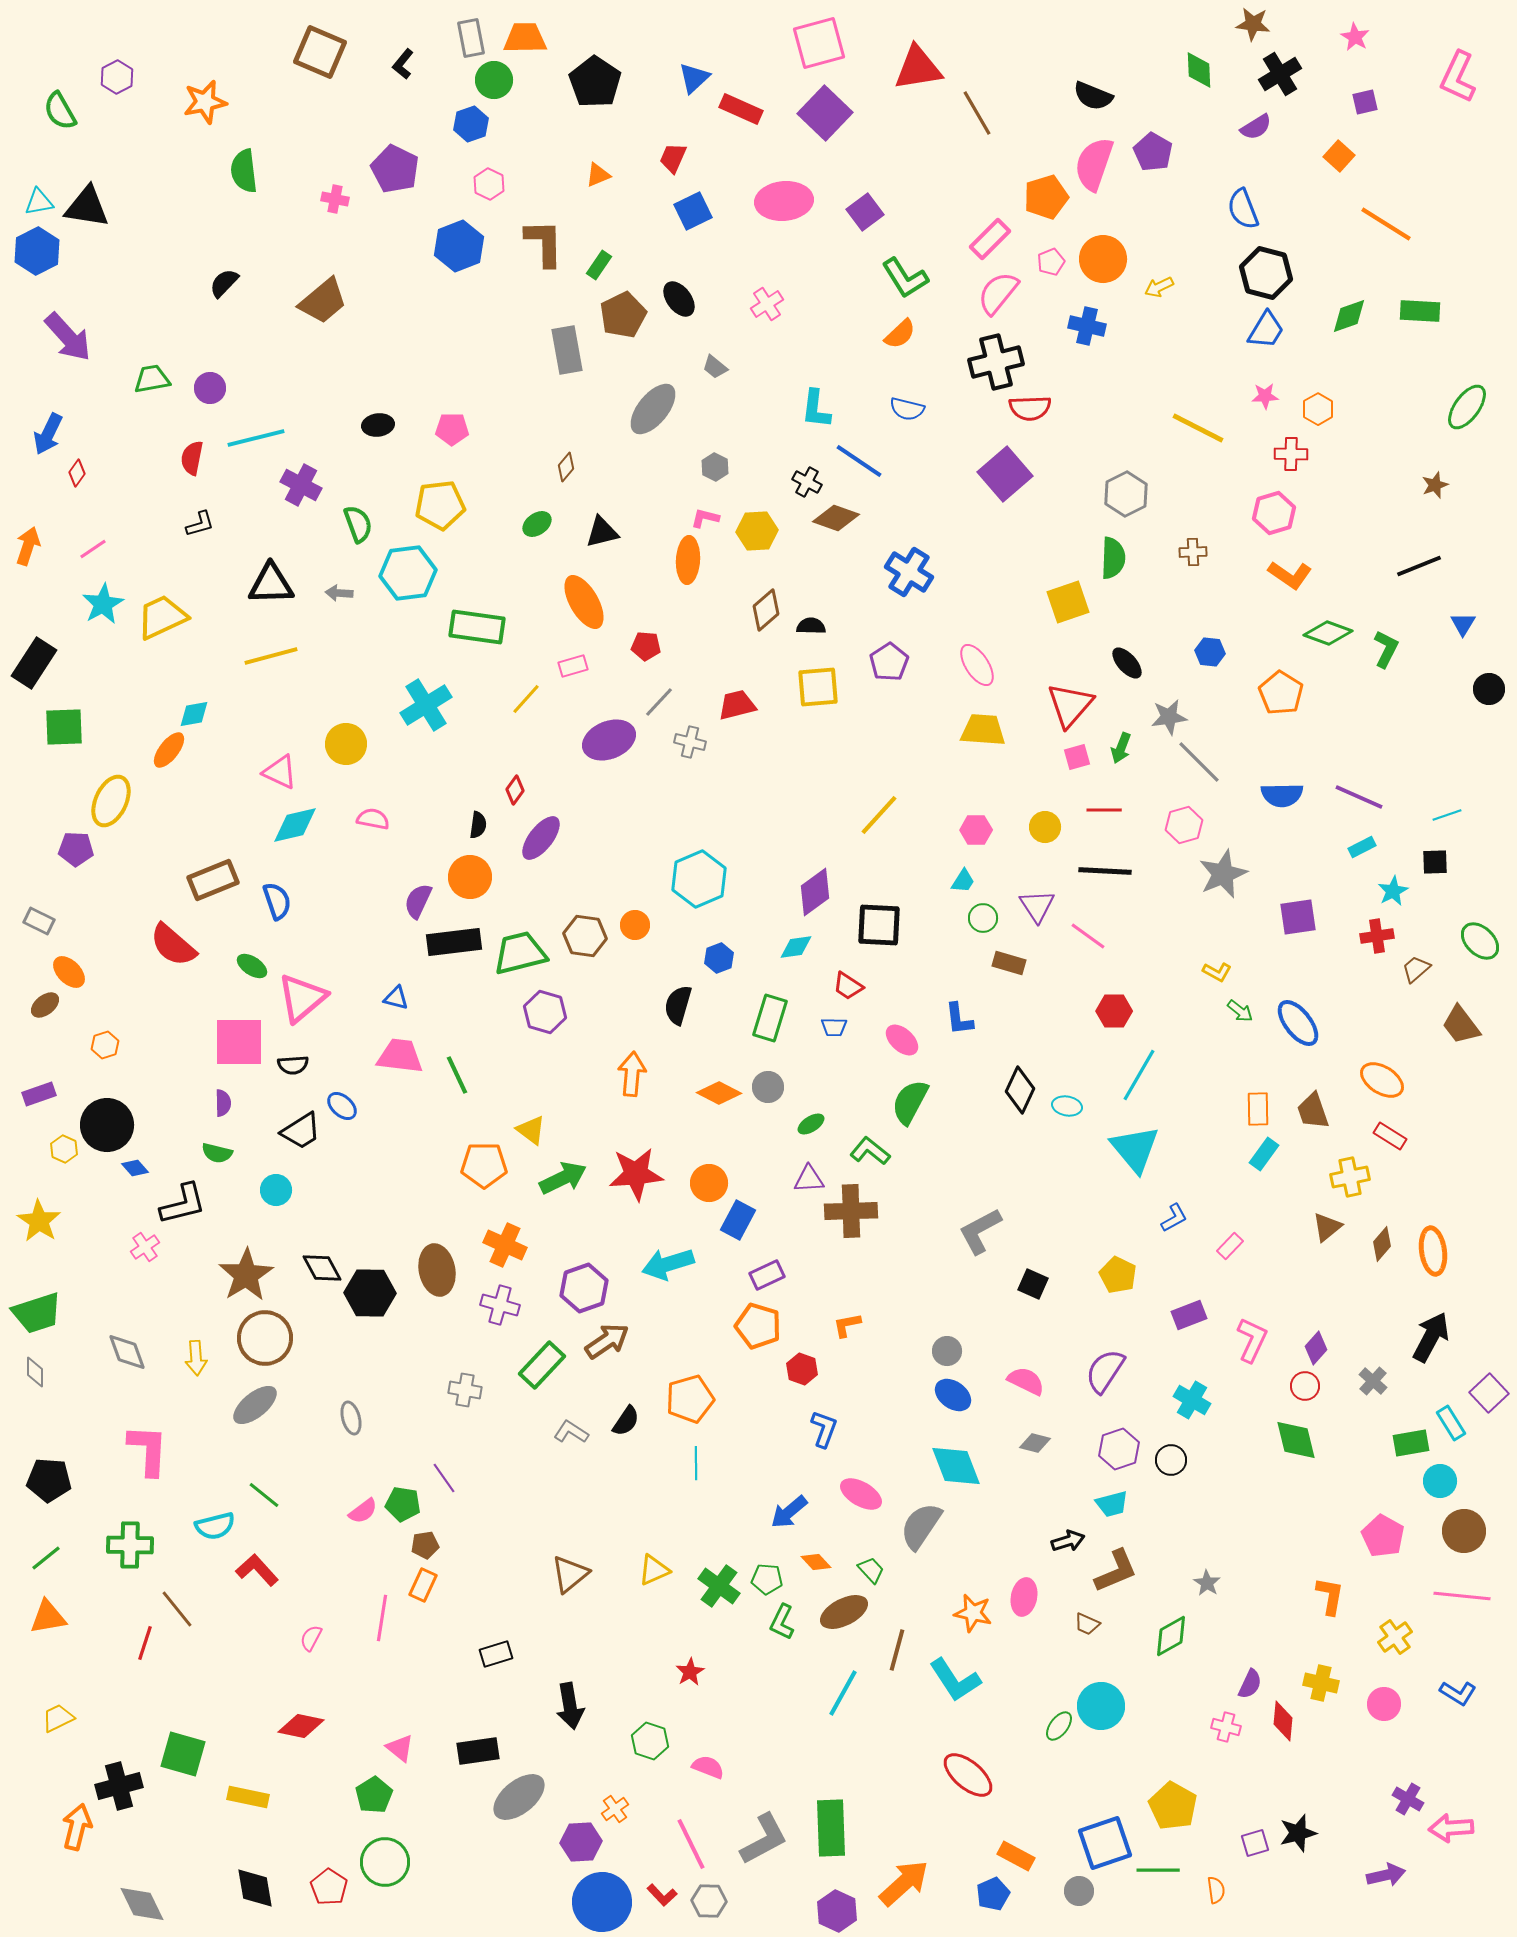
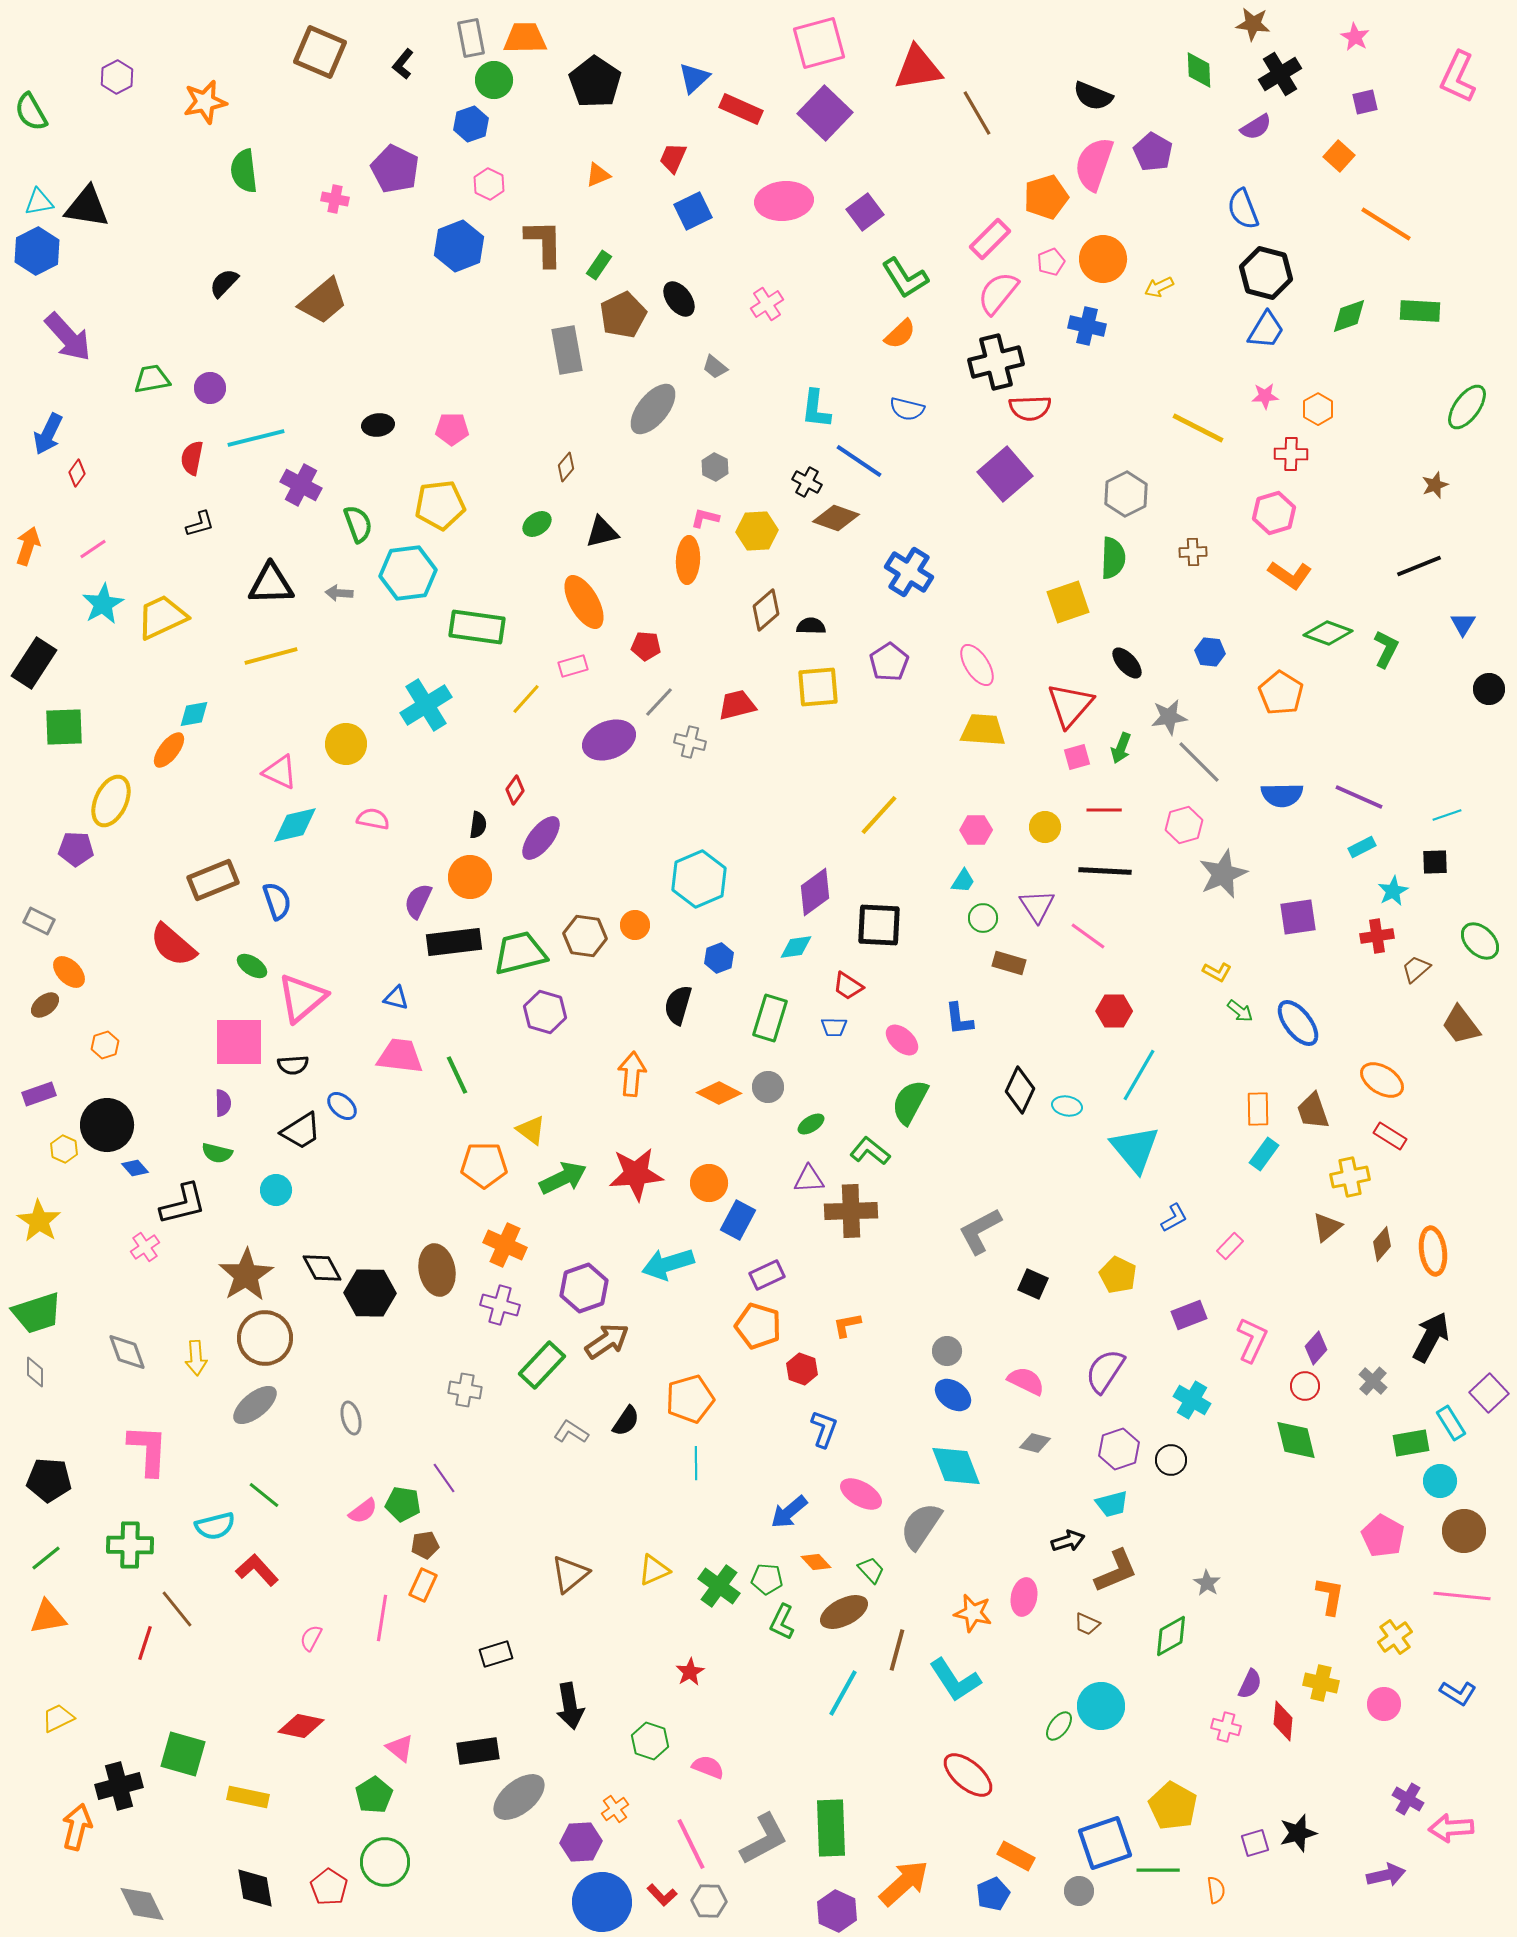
green semicircle at (60, 111): moved 29 px left, 1 px down
